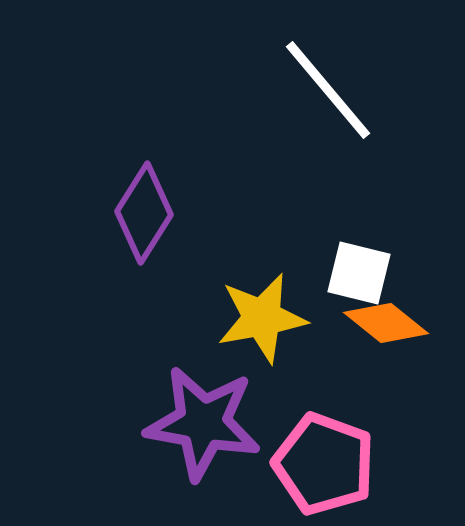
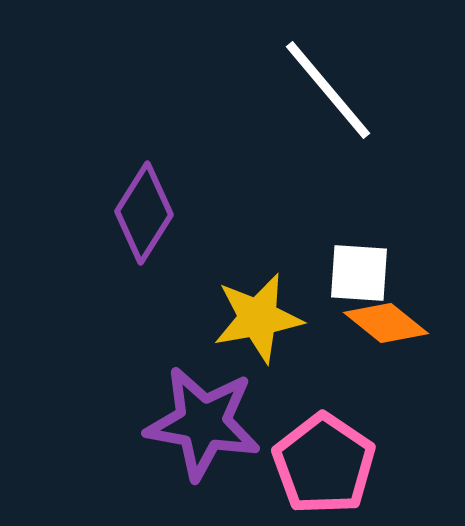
white square: rotated 10 degrees counterclockwise
yellow star: moved 4 px left
pink pentagon: rotated 14 degrees clockwise
